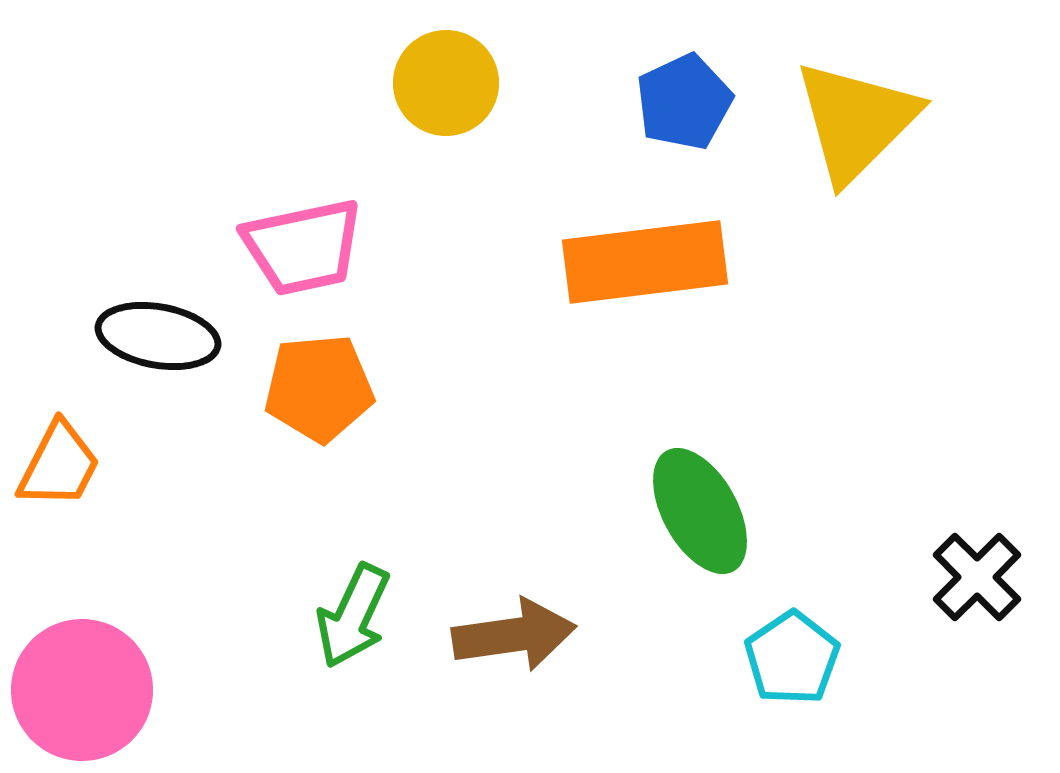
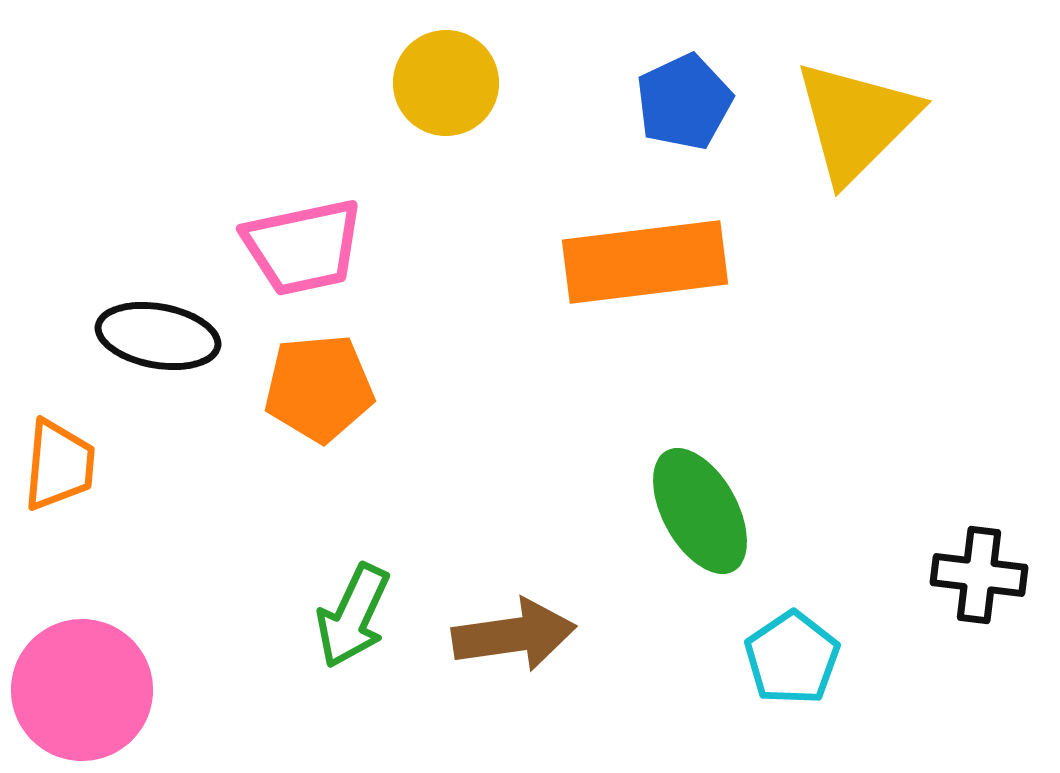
orange trapezoid: rotated 22 degrees counterclockwise
black cross: moved 2 px right, 2 px up; rotated 38 degrees counterclockwise
